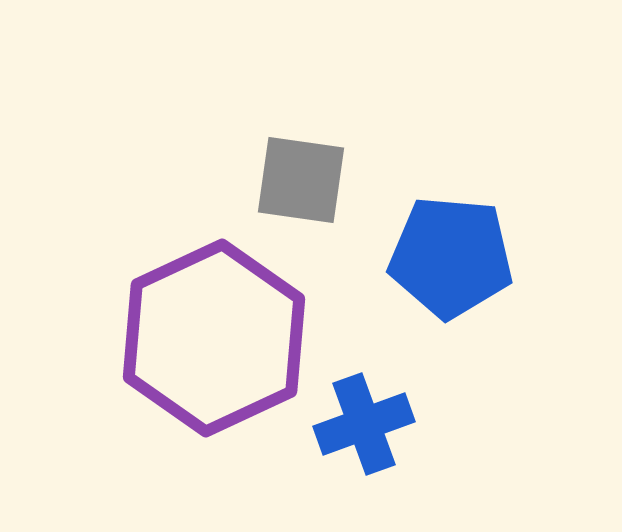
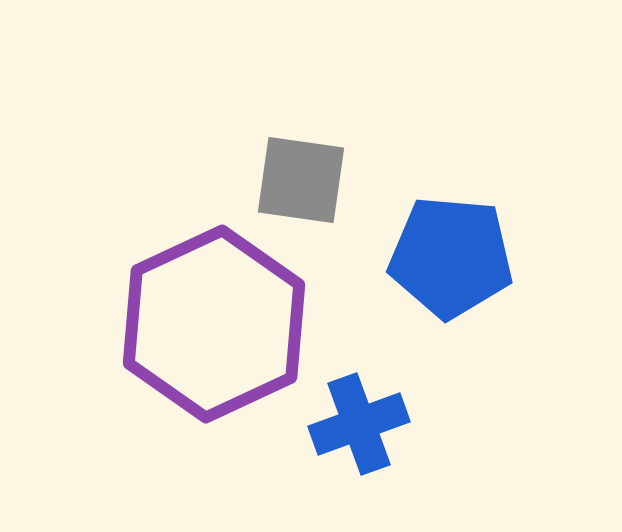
purple hexagon: moved 14 px up
blue cross: moved 5 px left
